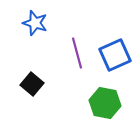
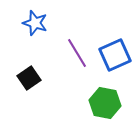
purple line: rotated 16 degrees counterclockwise
black square: moved 3 px left, 6 px up; rotated 15 degrees clockwise
